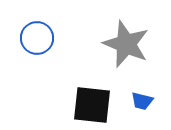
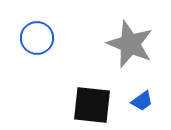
gray star: moved 4 px right
blue trapezoid: rotated 50 degrees counterclockwise
